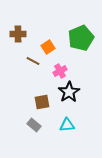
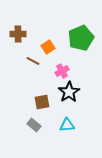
pink cross: moved 2 px right
